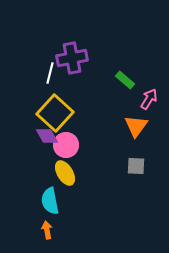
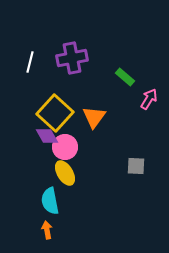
white line: moved 20 px left, 11 px up
green rectangle: moved 3 px up
orange triangle: moved 42 px left, 9 px up
pink circle: moved 1 px left, 2 px down
